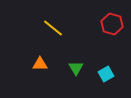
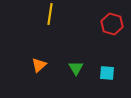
yellow line: moved 3 px left, 14 px up; rotated 60 degrees clockwise
orange triangle: moved 1 px left, 1 px down; rotated 42 degrees counterclockwise
cyan square: moved 1 px right, 1 px up; rotated 35 degrees clockwise
